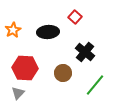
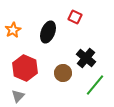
red square: rotated 16 degrees counterclockwise
black ellipse: rotated 65 degrees counterclockwise
black cross: moved 1 px right, 6 px down
red hexagon: rotated 20 degrees clockwise
gray triangle: moved 3 px down
